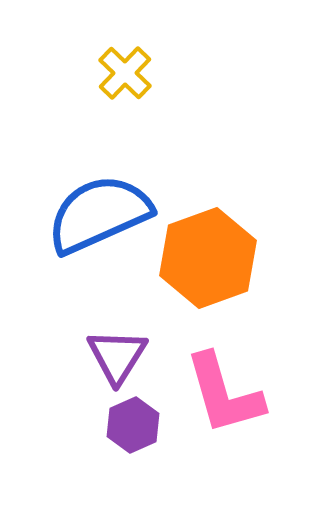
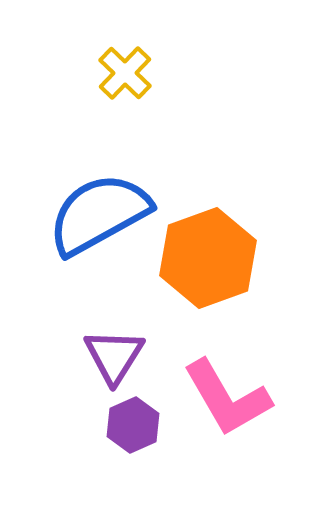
blue semicircle: rotated 5 degrees counterclockwise
purple triangle: moved 3 px left
pink L-shape: moved 3 px right, 4 px down; rotated 14 degrees counterclockwise
